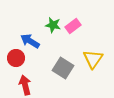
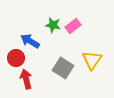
yellow triangle: moved 1 px left, 1 px down
red arrow: moved 1 px right, 6 px up
